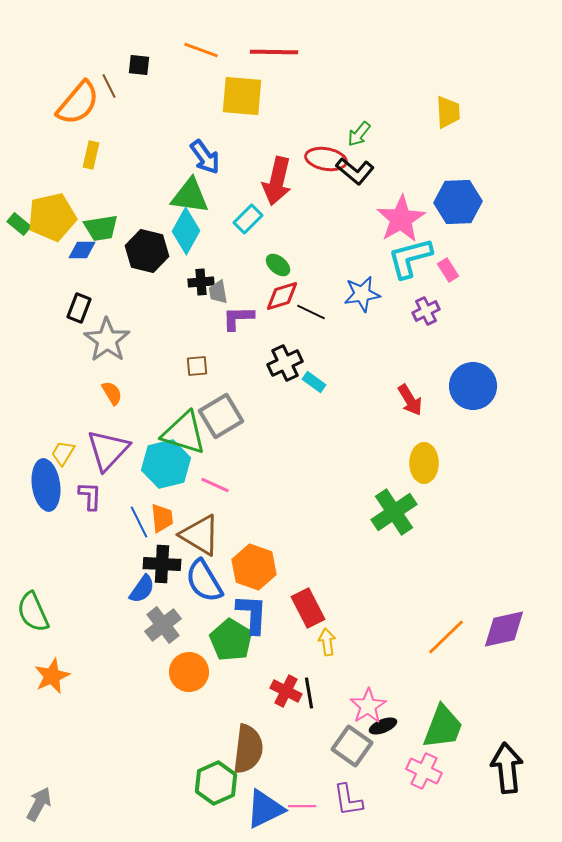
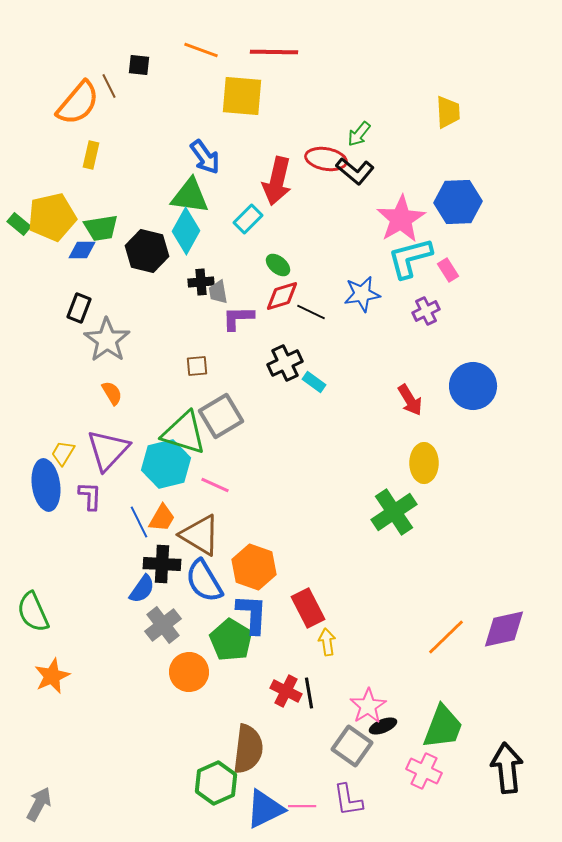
orange trapezoid at (162, 518): rotated 36 degrees clockwise
